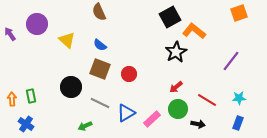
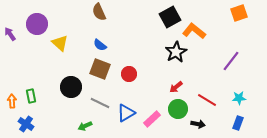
yellow triangle: moved 7 px left, 3 px down
orange arrow: moved 2 px down
